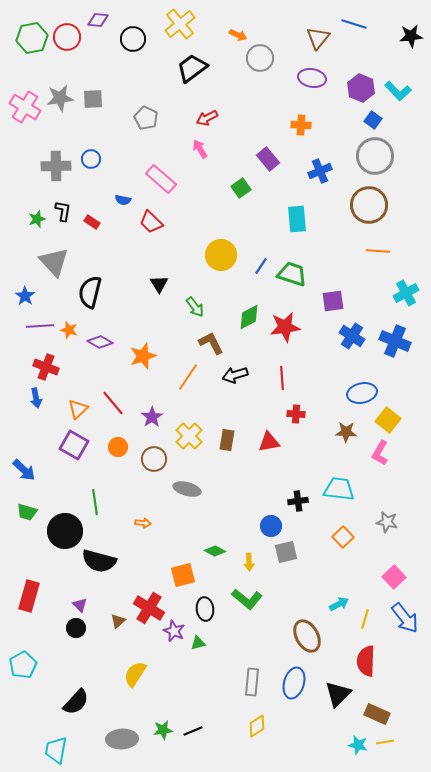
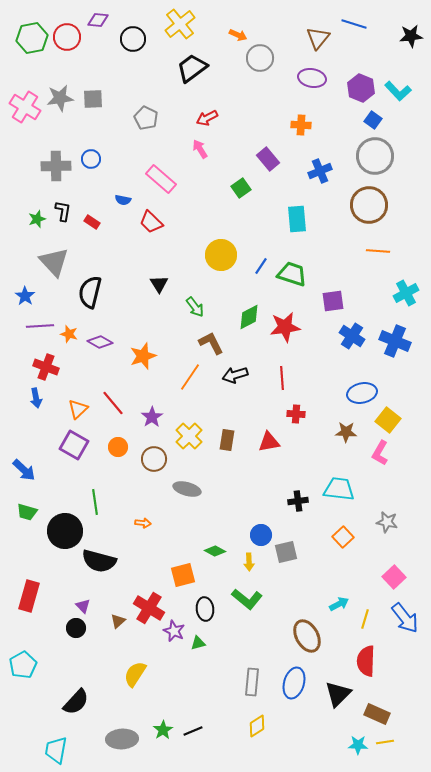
orange star at (69, 330): moved 4 px down
orange line at (188, 377): moved 2 px right
blue circle at (271, 526): moved 10 px left, 9 px down
purple triangle at (80, 605): moved 3 px right, 1 px down
green star at (163, 730): rotated 24 degrees counterclockwise
cyan star at (358, 745): rotated 12 degrees counterclockwise
